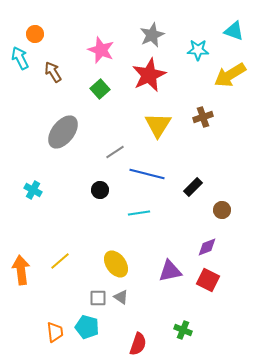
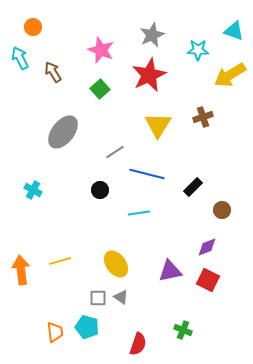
orange circle: moved 2 px left, 7 px up
yellow line: rotated 25 degrees clockwise
